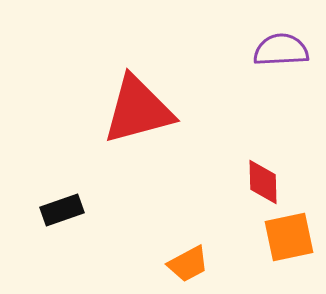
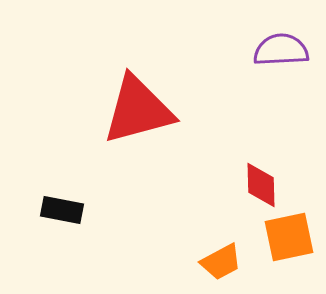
red diamond: moved 2 px left, 3 px down
black rectangle: rotated 30 degrees clockwise
orange trapezoid: moved 33 px right, 2 px up
